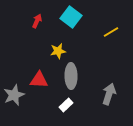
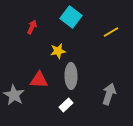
red arrow: moved 5 px left, 6 px down
gray star: rotated 20 degrees counterclockwise
